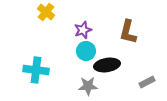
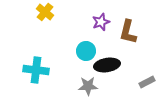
yellow cross: moved 1 px left
purple star: moved 18 px right, 8 px up
